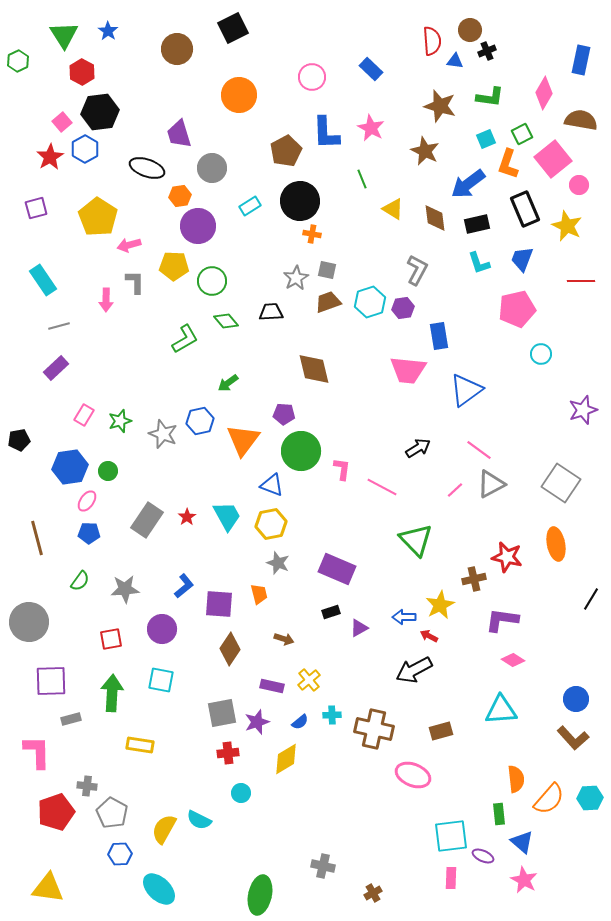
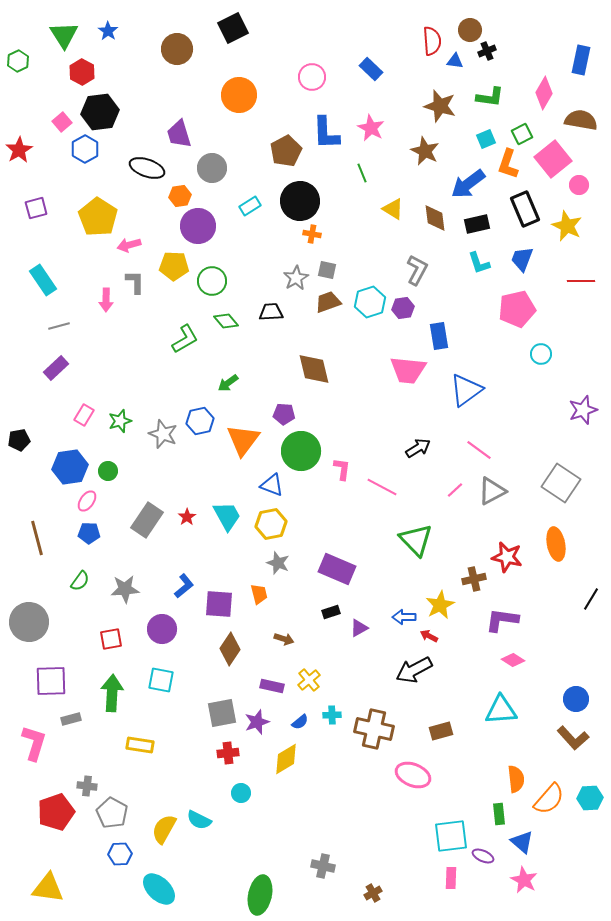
red star at (50, 157): moved 31 px left, 7 px up
green line at (362, 179): moved 6 px up
gray triangle at (491, 484): moved 1 px right, 7 px down
pink L-shape at (37, 752): moved 3 px left, 9 px up; rotated 18 degrees clockwise
